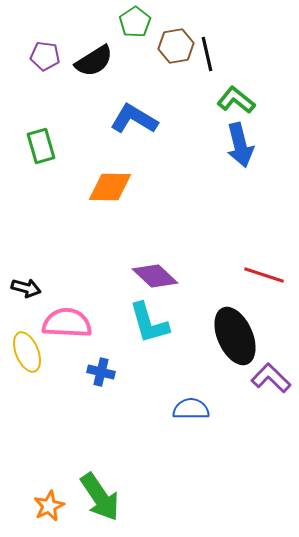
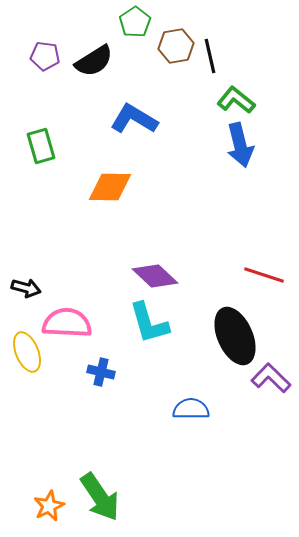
black line: moved 3 px right, 2 px down
